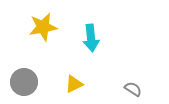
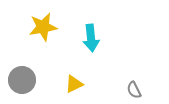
gray circle: moved 2 px left, 2 px up
gray semicircle: moved 1 px right, 1 px down; rotated 150 degrees counterclockwise
